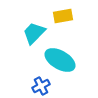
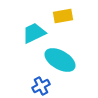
cyan trapezoid: rotated 20 degrees clockwise
